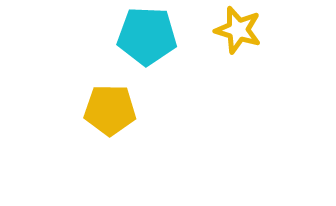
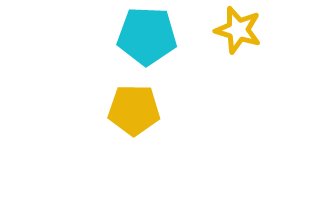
yellow pentagon: moved 24 px right
